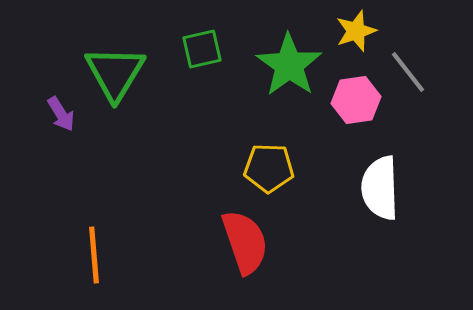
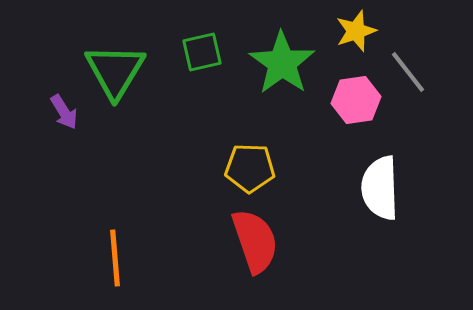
green square: moved 3 px down
green star: moved 7 px left, 2 px up
green triangle: moved 2 px up
purple arrow: moved 3 px right, 2 px up
yellow pentagon: moved 19 px left
red semicircle: moved 10 px right, 1 px up
orange line: moved 21 px right, 3 px down
